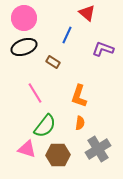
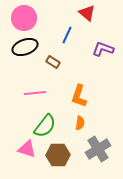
black ellipse: moved 1 px right
pink line: rotated 65 degrees counterclockwise
